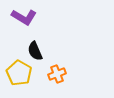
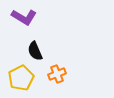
yellow pentagon: moved 2 px right, 5 px down; rotated 15 degrees clockwise
